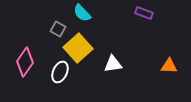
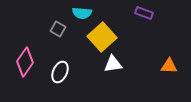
cyan semicircle: rotated 42 degrees counterclockwise
yellow square: moved 24 px right, 11 px up
